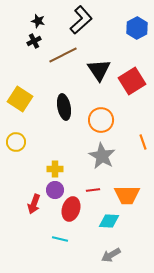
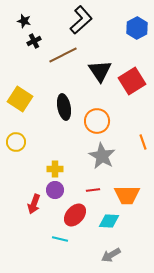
black star: moved 14 px left
black triangle: moved 1 px right, 1 px down
orange circle: moved 4 px left, 1 px down
red ellipse: moved 4 px right, 6 px down; rotated 25 degrees clockwise
